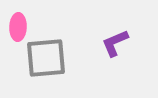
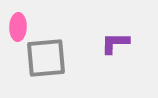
purple L-shape: rotated 24 degrees clockwise
